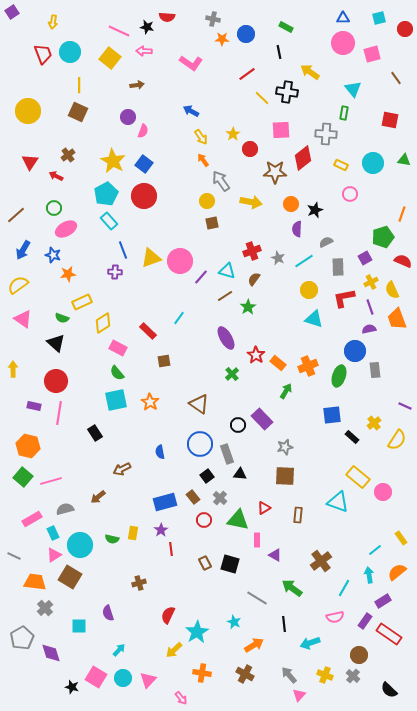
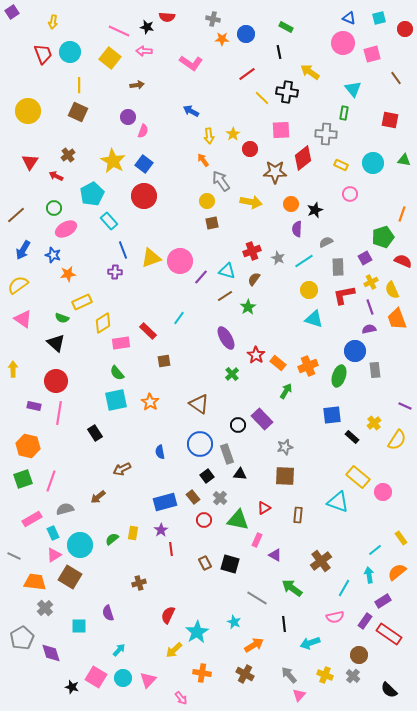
blue triangle at (343, 18): moved 6 px right; rotated 24 degrees clockwise
yellow arrow at (201, 137): moved 8 px right, 1 px up; rotated 28 degrees clockwise
cyan pentagon at (106, 194): moved 14 px left
red L-shape at (344, 298): moved 3 px up
pink rectangle at (118, 348): moved 3 px right, 5 px up; rotated 36 degrees counterclockwise
green square at (23, 477): moved 2 px down; rotated 30 degrees clockwise
pink line at (51, 481): rotated 55 degrees counterclockwise
green semicircle at (112, 539): rotated 128 degrees clockwise
pink rectangle at (257, 540): rotated 24 degrees clockwise
